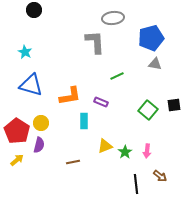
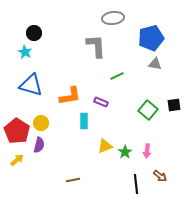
black circle: moved 23 px down
gray L-shape: moved 1 px right, 4 px down
brown line: moved 18 px down
